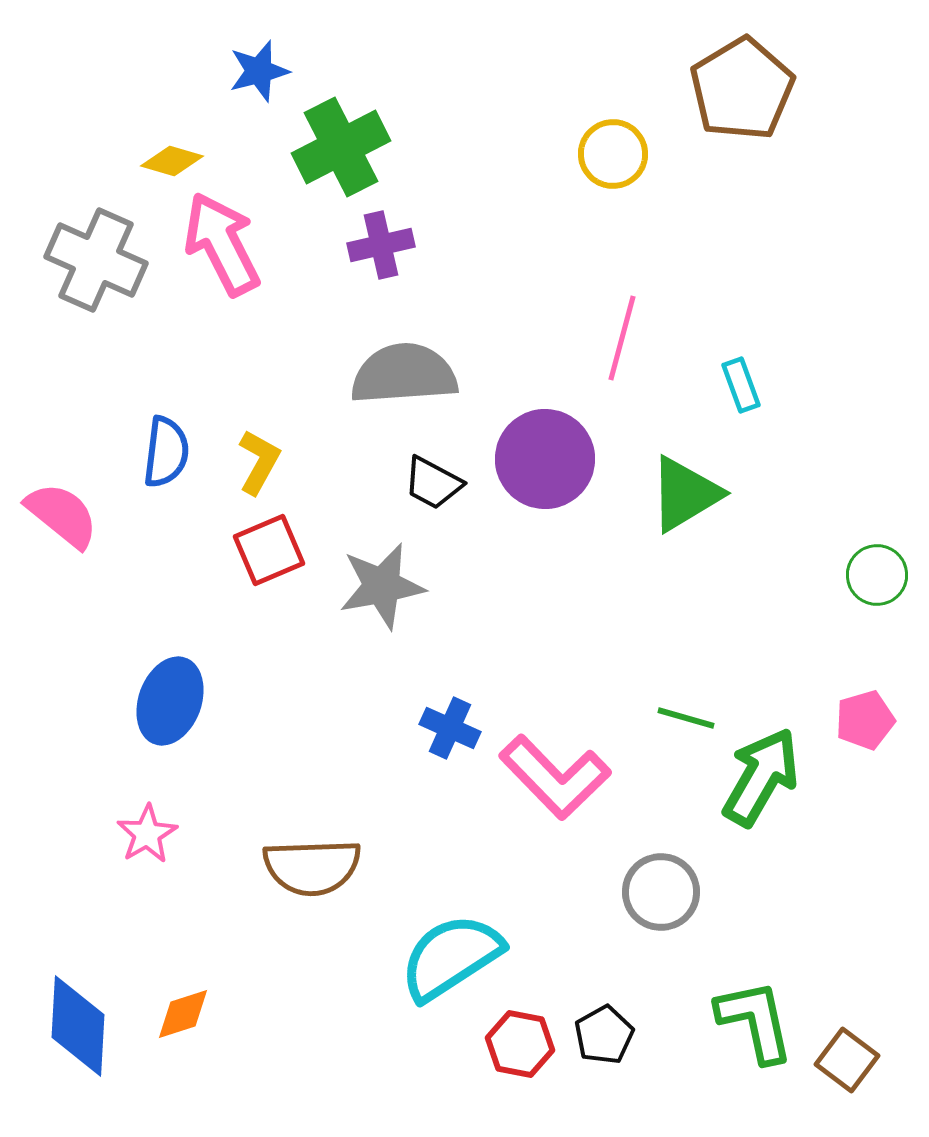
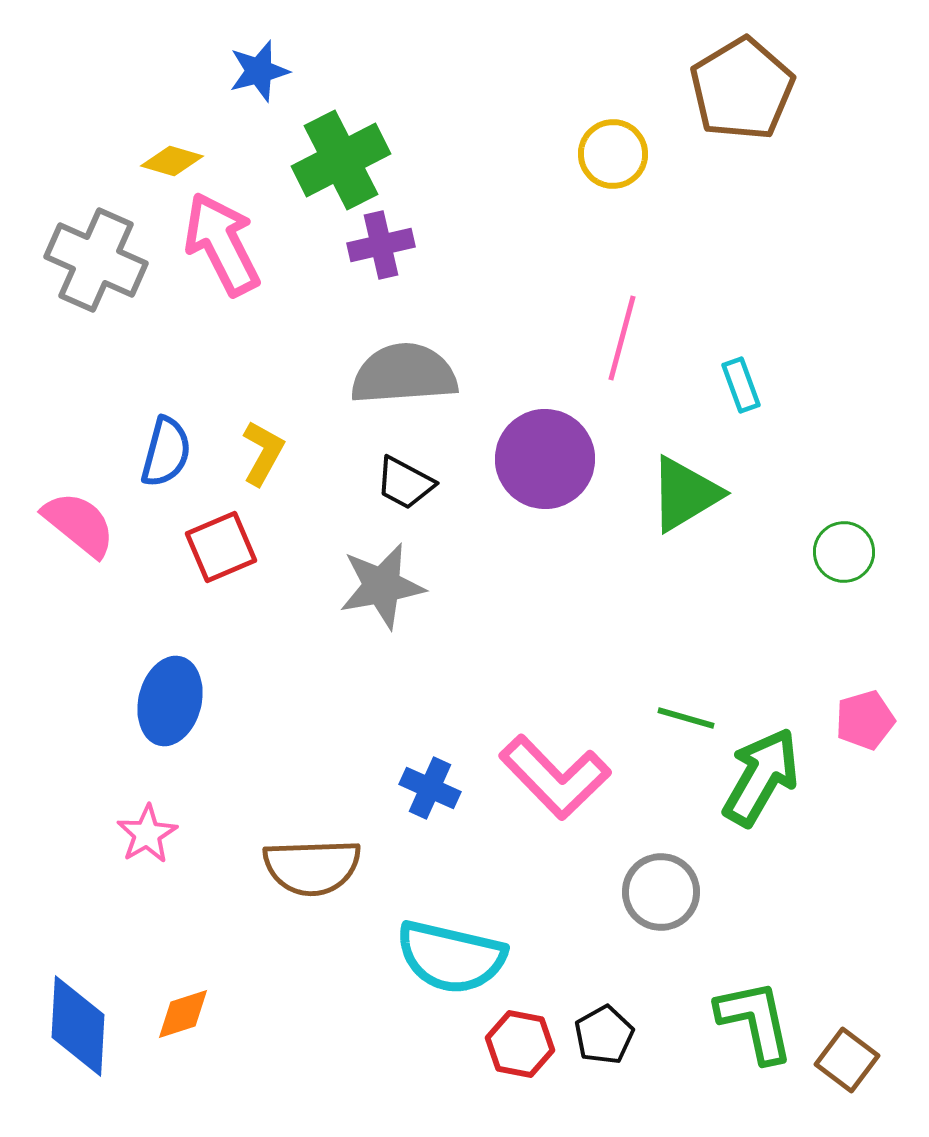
green cross: moved 13 px down
blue semicircle: rotated 8 degrees clockwise
yellow L-shape: moved 4 px right, 9 px up
black trapezoid: moved 28 px left
pink semicircle: moved 17 px right, 9 px down
red square: moved 48 px left, 3 px up
green circle: moved 33 px left, 23 px up
blue ellipse: rotated 6 degrees counterclockwise
blue cross: moved 20 px left, 60 px down
cyan semicircle: rotated 134 degrees counterclockwise
